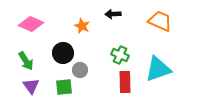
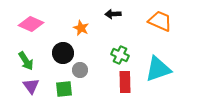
orange star: moved 1 px left, 2 px down
green square: moved 2 px down
